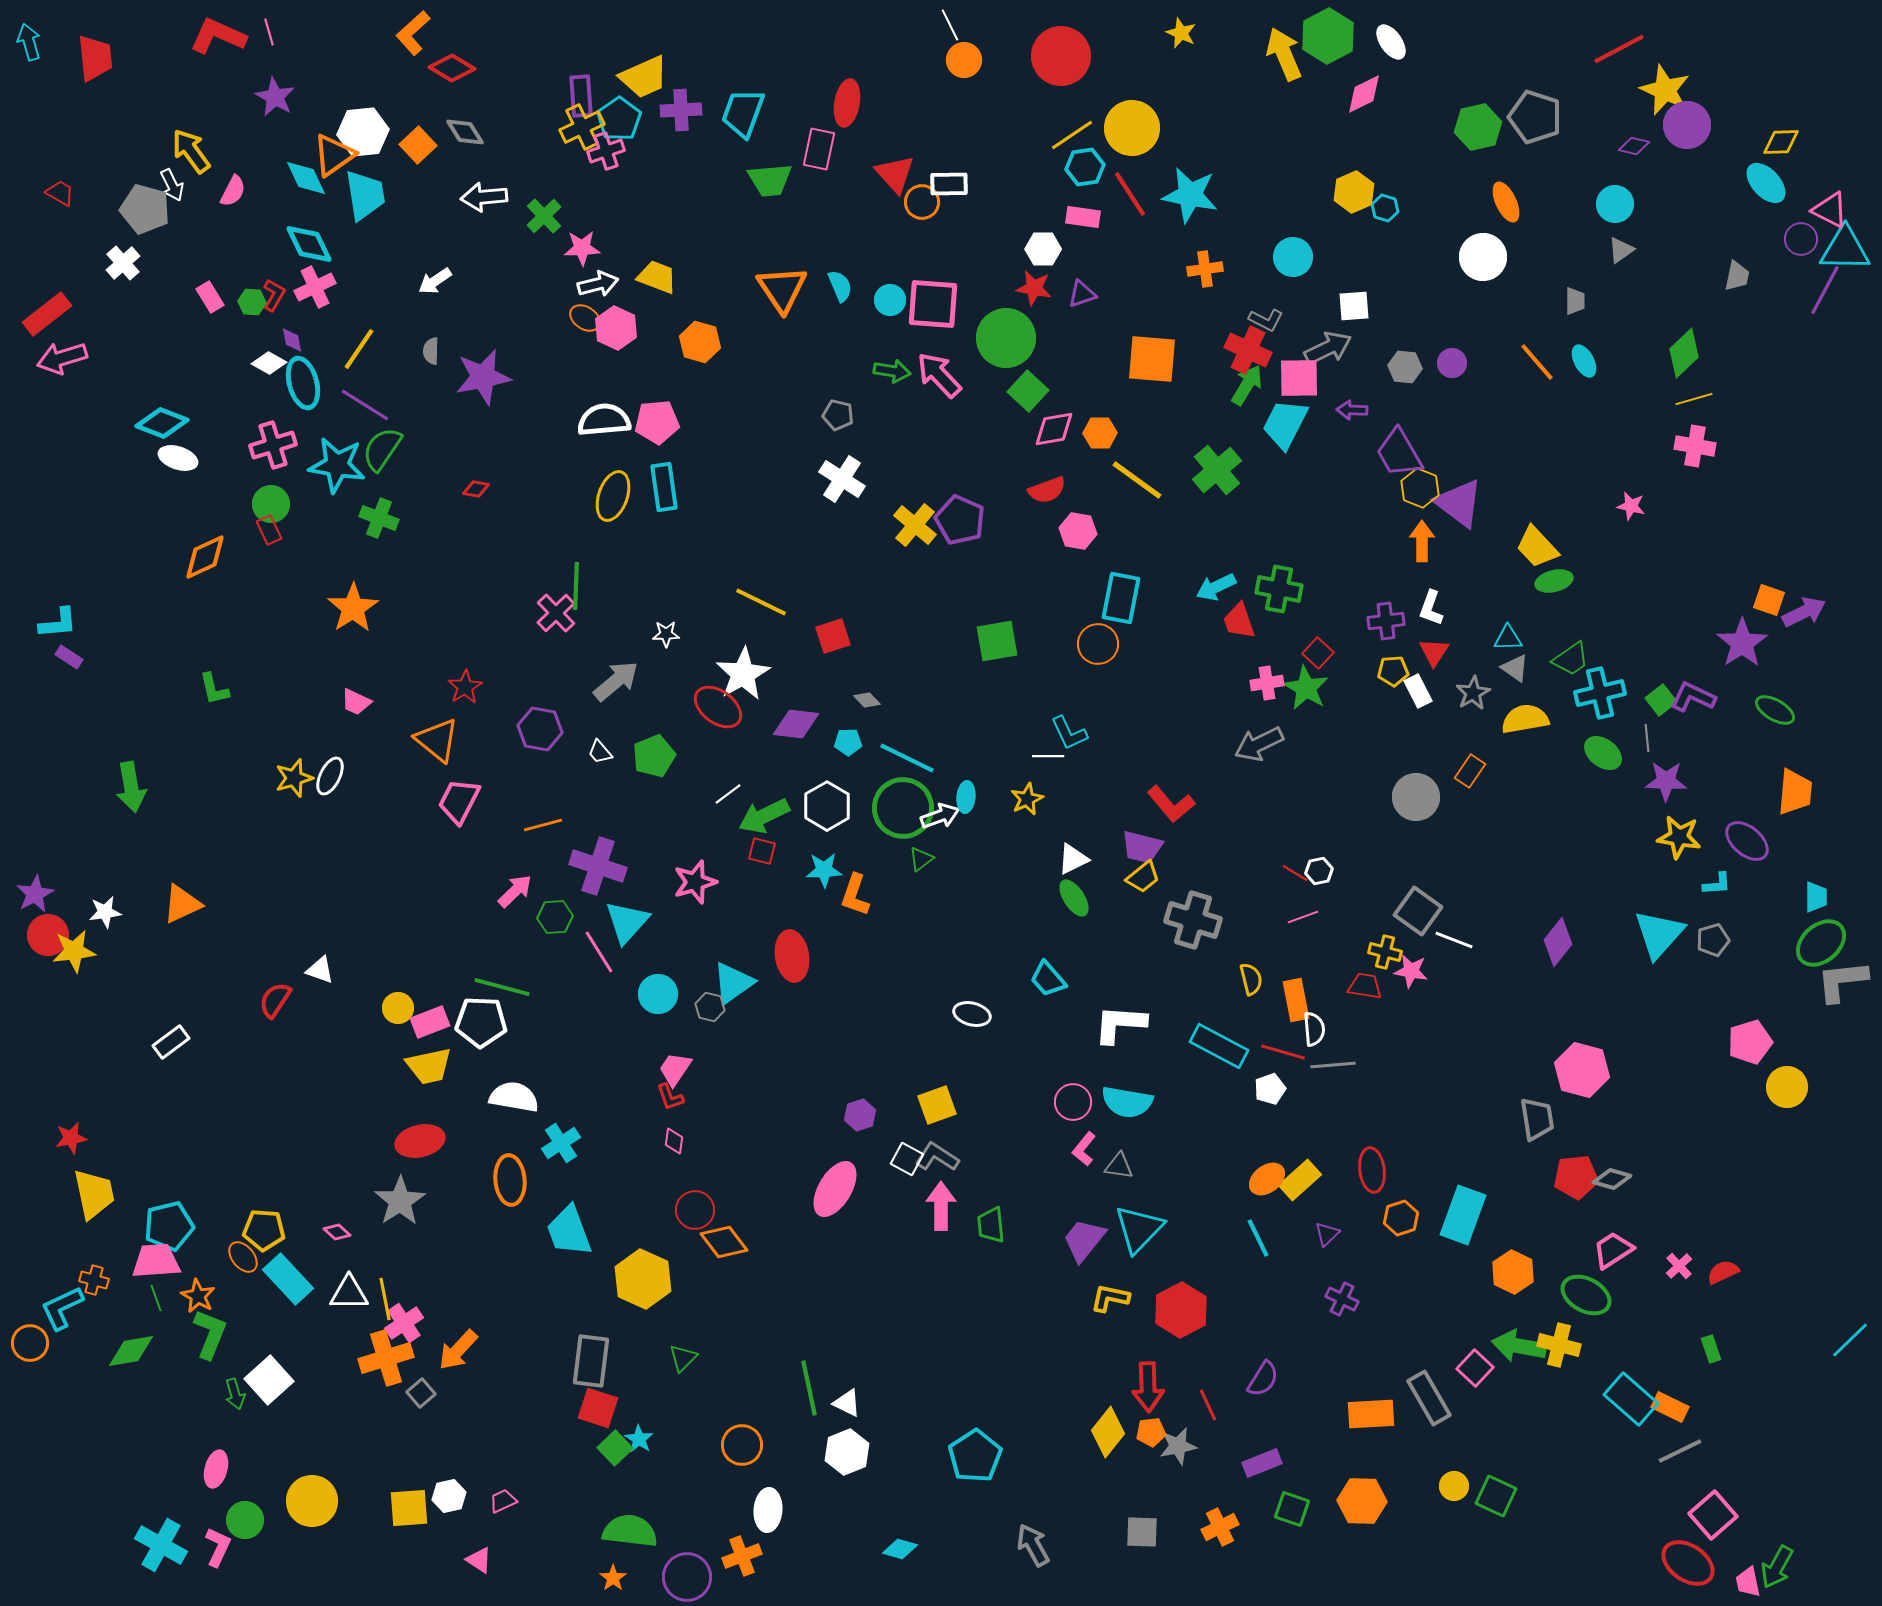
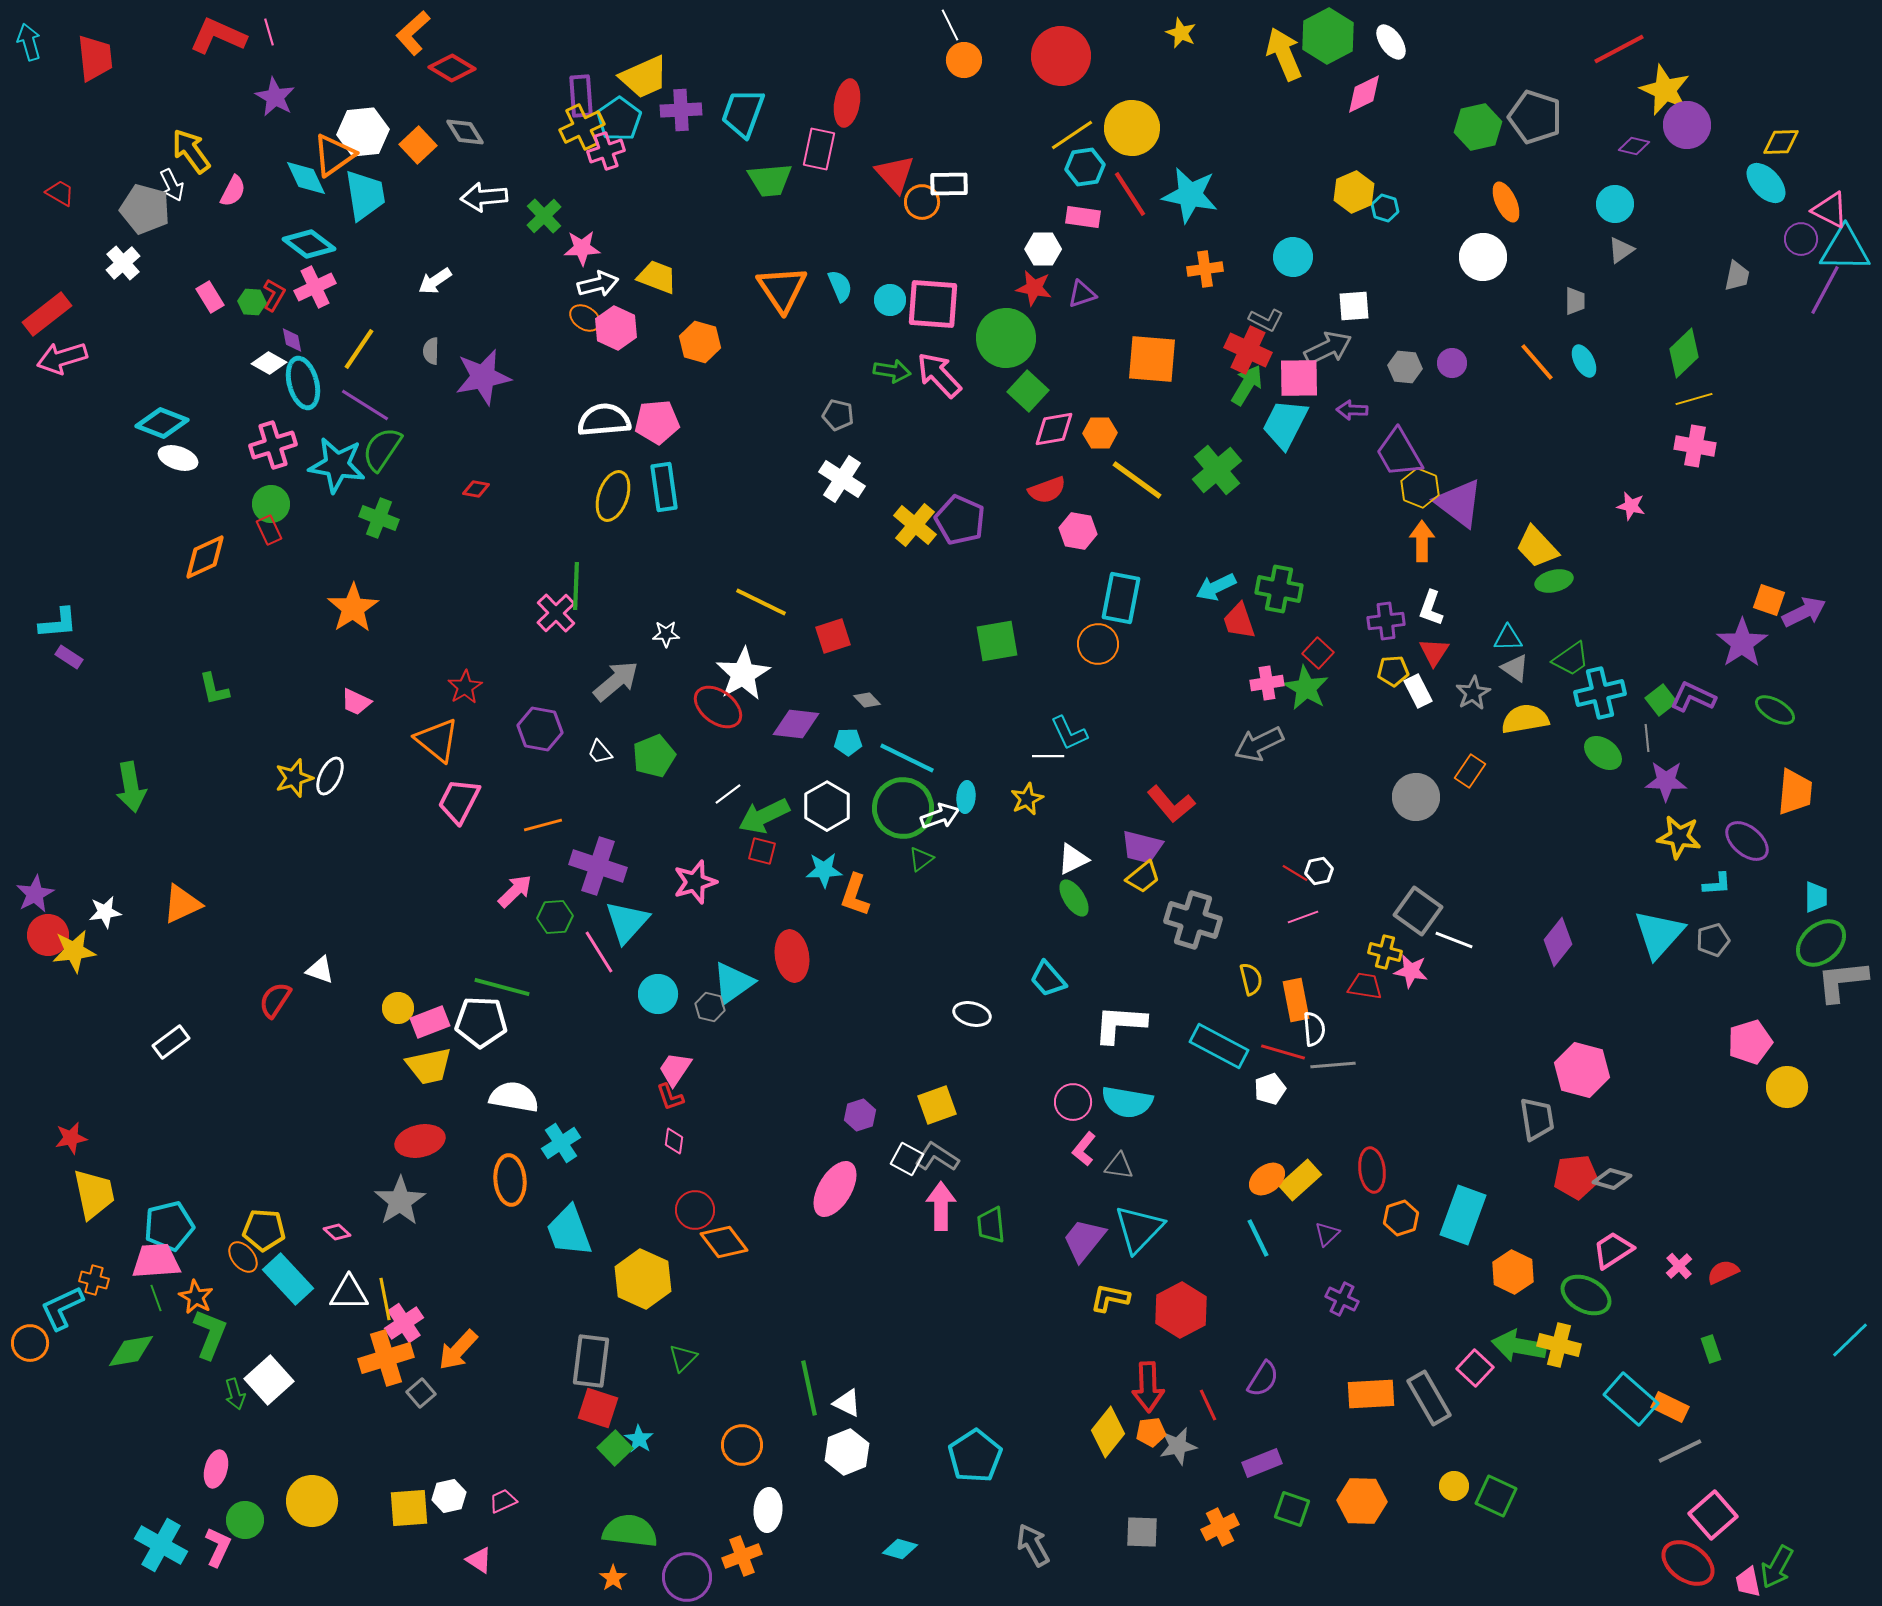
cyan diamond at (309, 244): rotated 27 degrees counterclockwise
orange star at (198, 1296): moved 2 px left, 1 px down
orange rectangle at (1371, 1414): moved 20 px up
